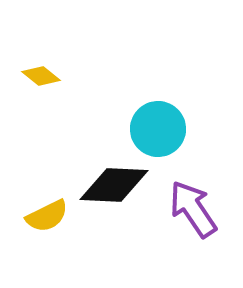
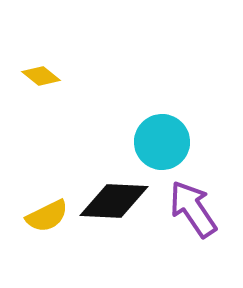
cyan circle: moved 4 px right, 13 px down
black diamond: moved 16 px down
